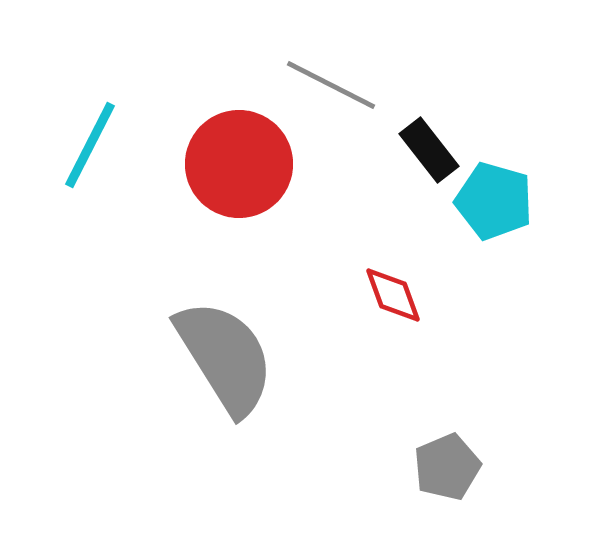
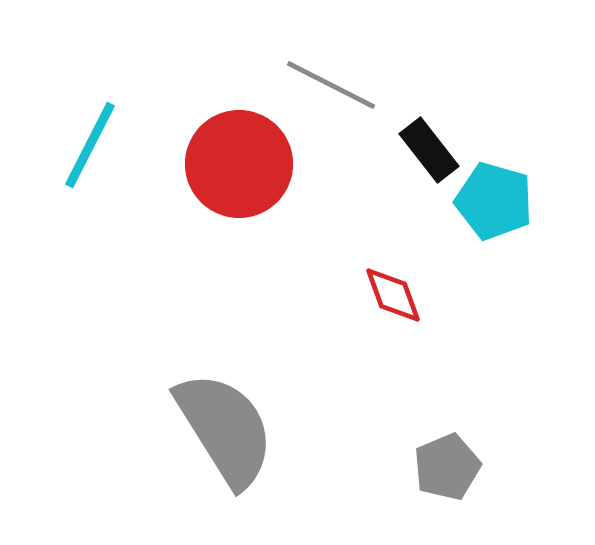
gray semicircle: moved 72 px down
